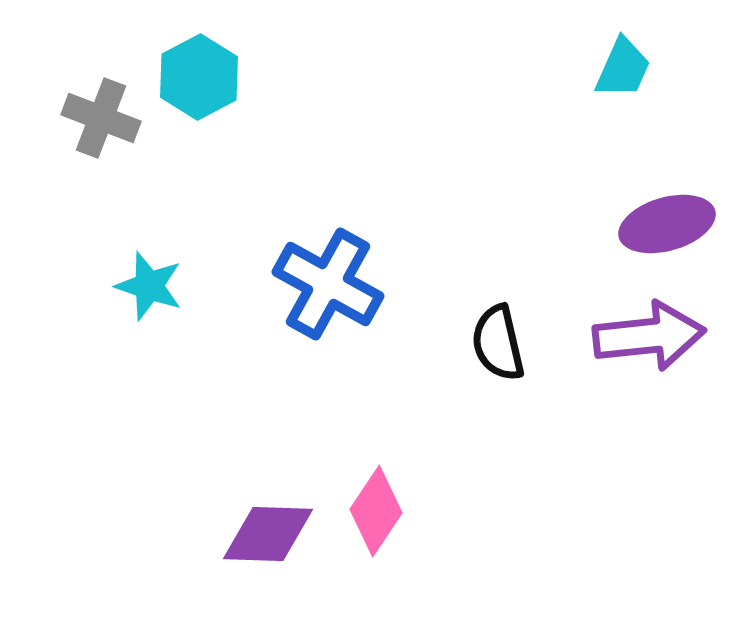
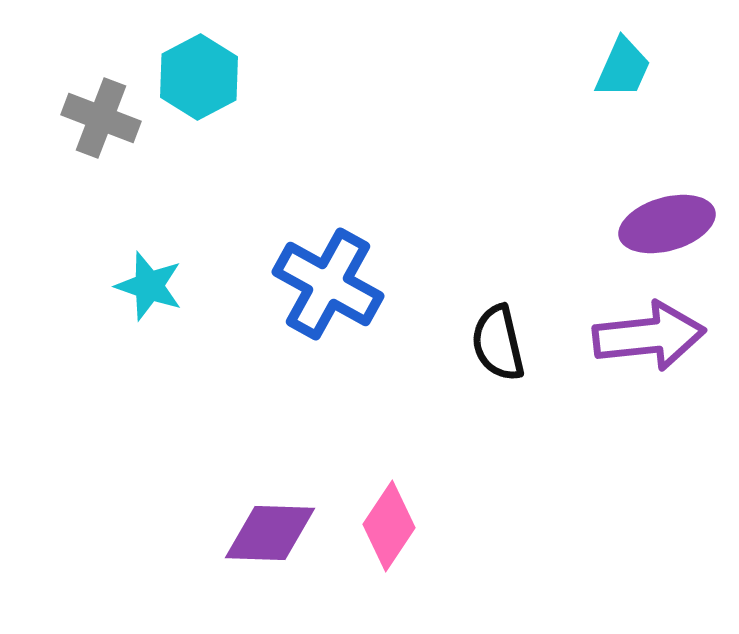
pink diamond: moved 13 px right, 15 px down
purple diamond: moved 2 px right, 1 px up
